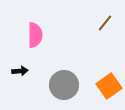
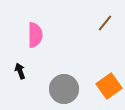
black arrow: rotated 105 degrees counterclockwise
gray circle: moved 4 px down
